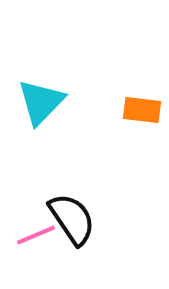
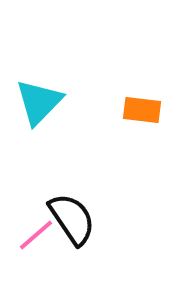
cyan triangle: moved 2 px left
pink line: rotated 18 degrees counterclockwise
